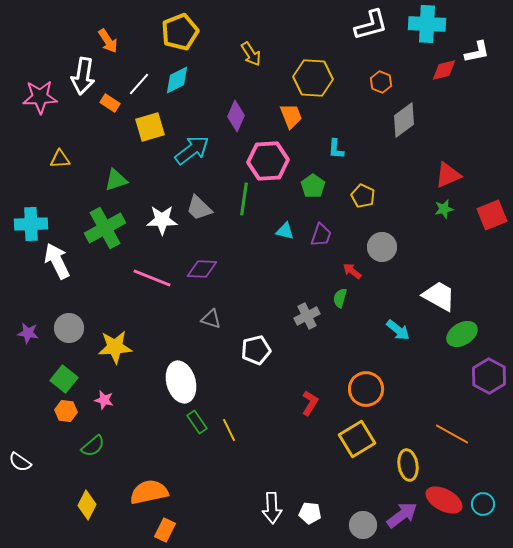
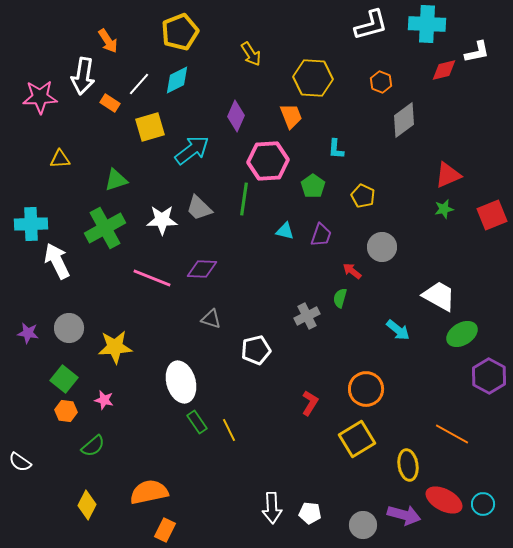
purple arrow at (402, 515): moved 2 px right; rotated 52 degrees clockwise
